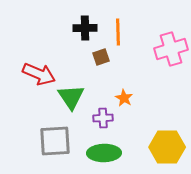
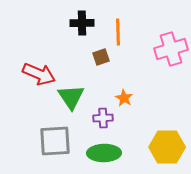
black cross: moved 3 px left, 5 px up
